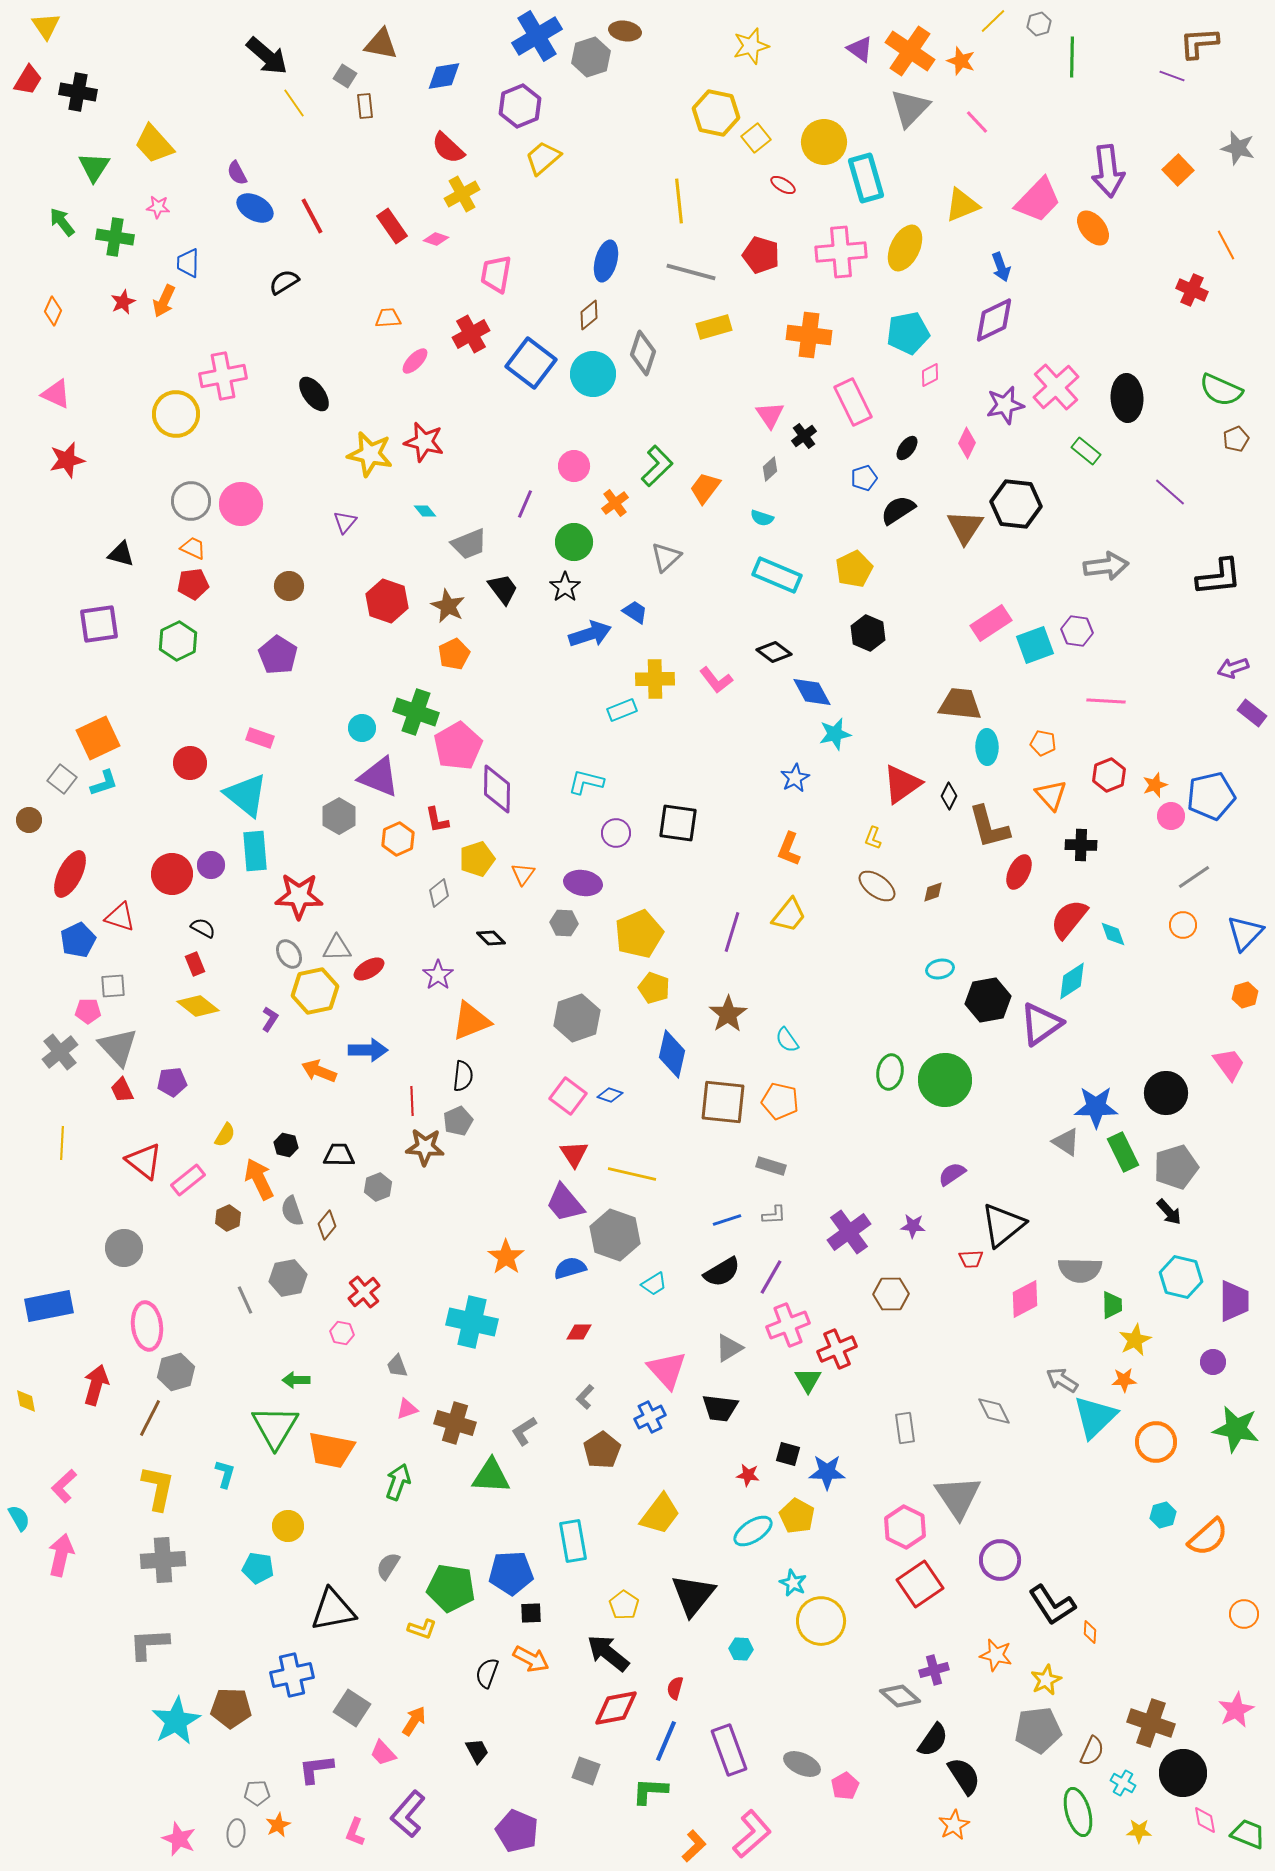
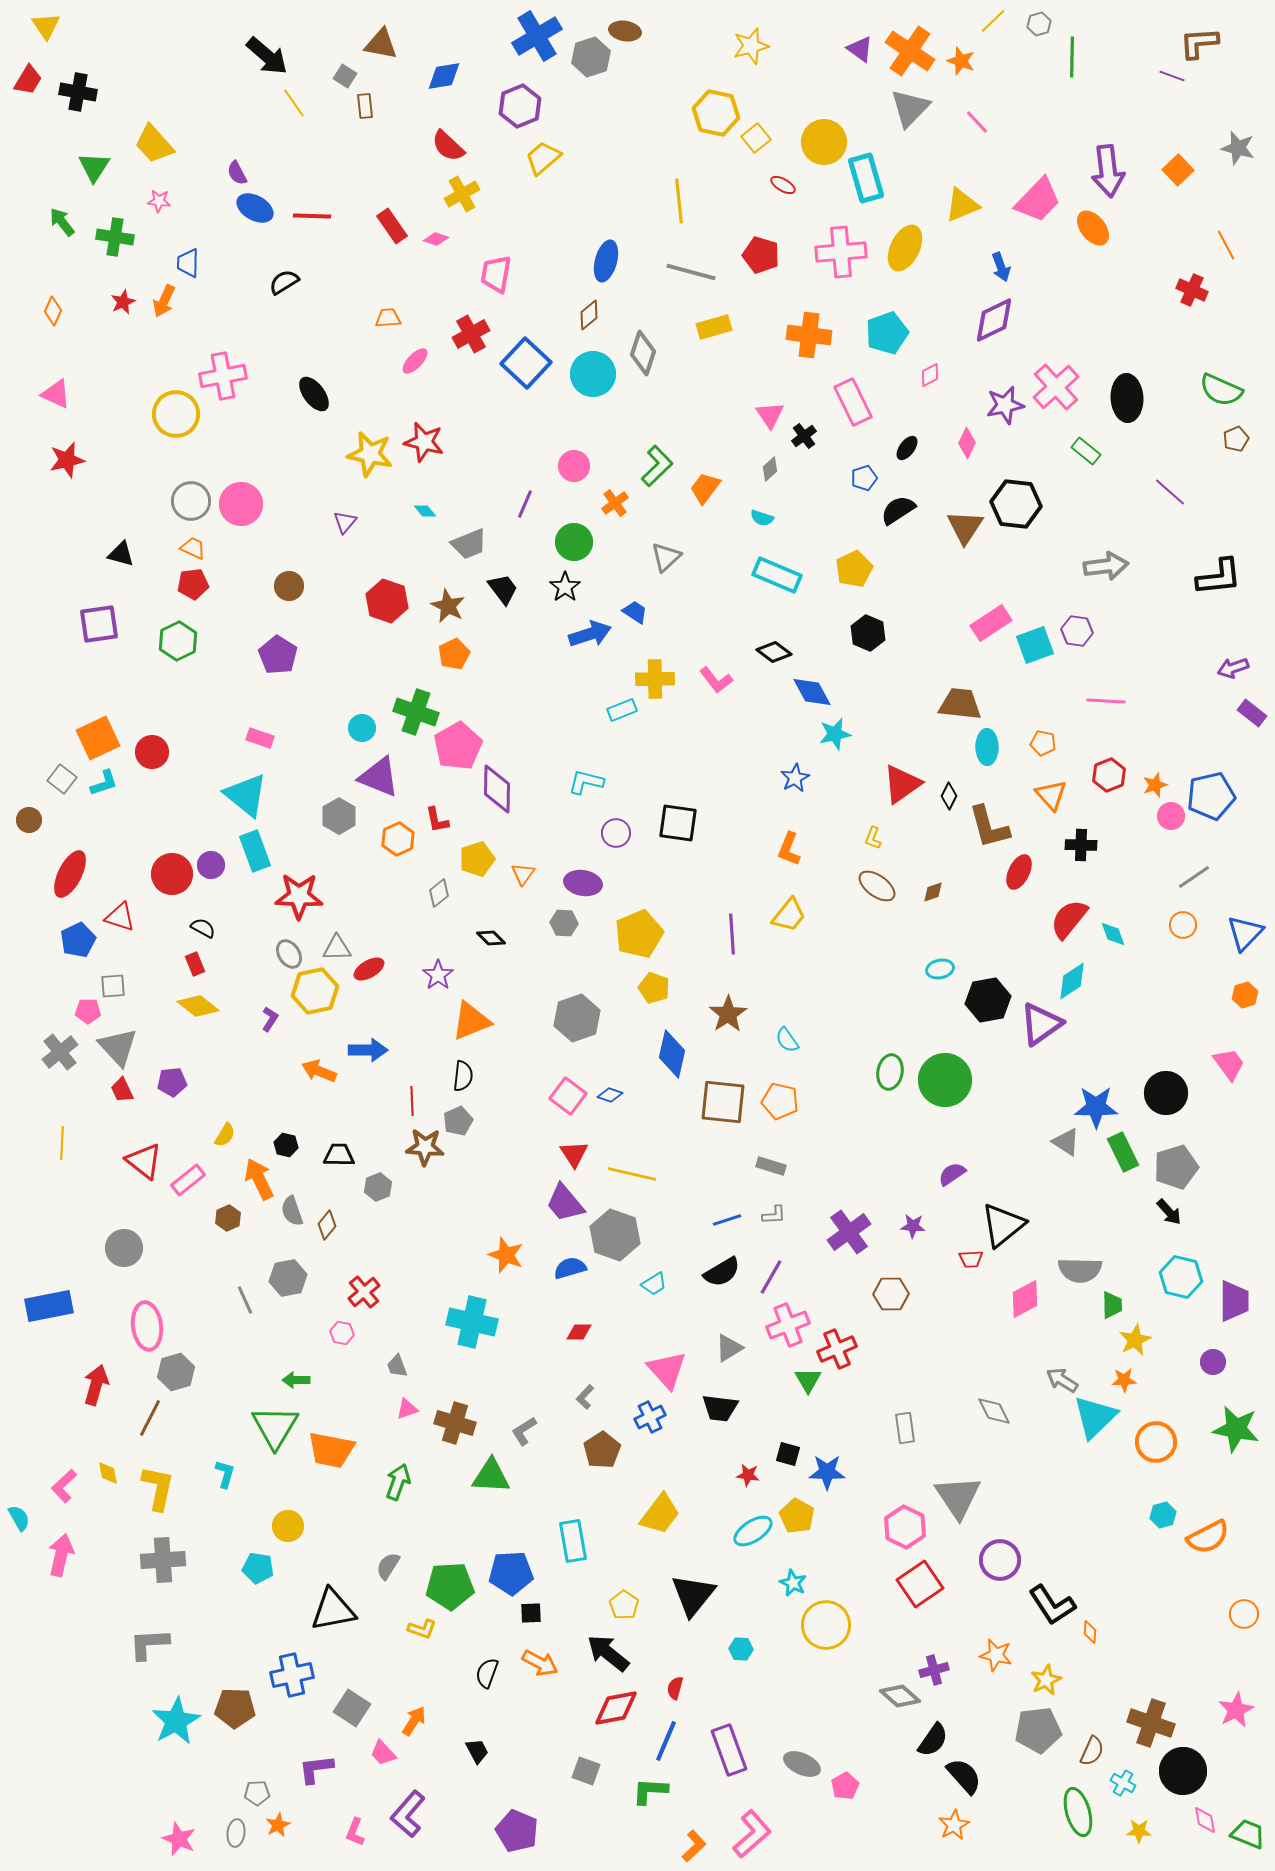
red semicircle at (448, 148): moved 2 px up
pink star at (158, 207): moved 1 px right, 6 px up
red line at (312, 216): rotated 60 degrees counterclockwise
cyan pentagon at (908, 333): moved 21 px left; rotated 9 degrees counterclockwise
blue square at (531, 363): moved 5 px left; rotated 6 degrees clockwise
red circle at (190, 763): moved 38 px left, 11 px up
cyan rectangle at (255, 851): rotated 15 degrees counterclockwise
purple line at (732, 932): moved 2 px down; rotated 21 degrees counterclockwise
orange star at (506, 1257): moved 2 px up; rotated 15 degrees counterclockwise
yellow diamond at (26, 1401): moved 82 px right, 72 px down
orange semicircle at (1208, 1537): rotated 15 degrees clockwise
green pentagon at (451, 1588): moved 1 px left, 2 px up; rotated 12 degrees counterclockwise
yellow circle at (821, 1621): moved 5 px right, 4 px down
orange arrow at (531, 1659): moved 9 px right, 4 px down
brown pentagon at (231, 1708): moved 4 px right
black circle at (1183, 1773): moved 2 px up
black semicircle at (964, 1776): rotated 9 degrees counterclockwise
